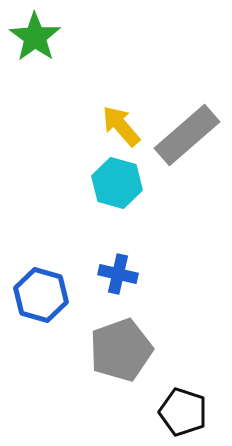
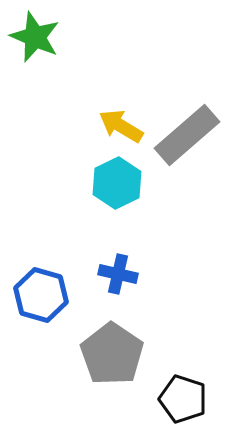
green star: rotated 12 degrees counterclockwise
yellow arrow: rotated 18 degrees counterclockwise
cyan hexagon: rotated 18 degrees clockwise
gray pentagon: moved 9 px left, 4 px down; rotated 18 degrees counterclockwise
black pentagon: moved 13 px up
